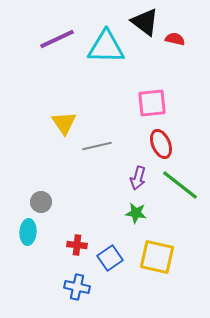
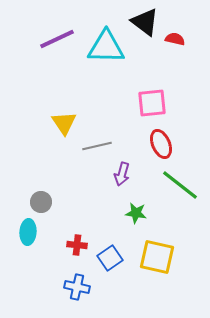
purple arrow: moved 16 px left, 4 px up
